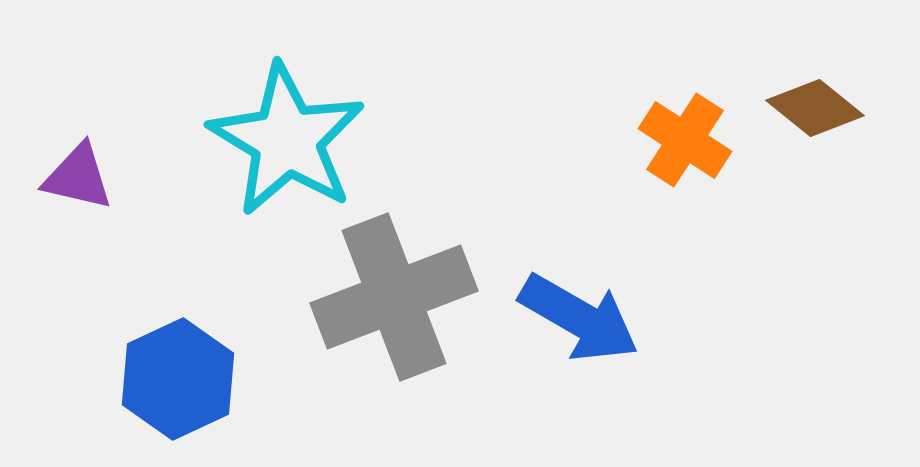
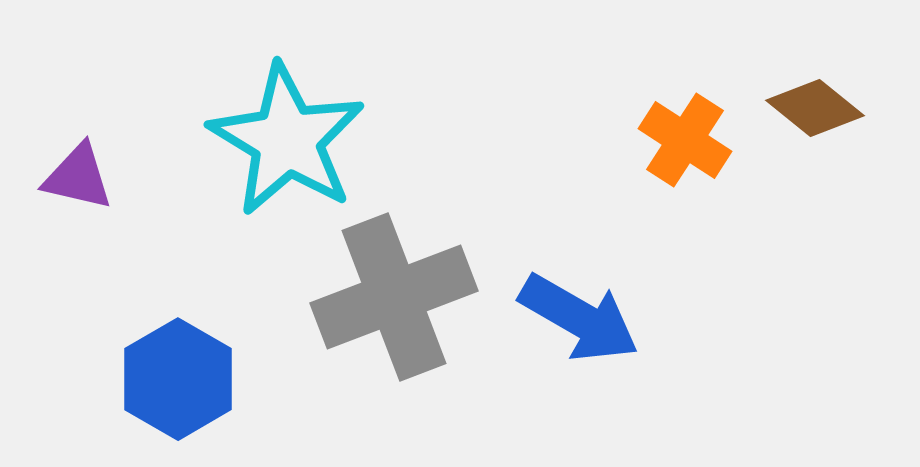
blue hexagon: rotated 5 degrees counterclockwise
